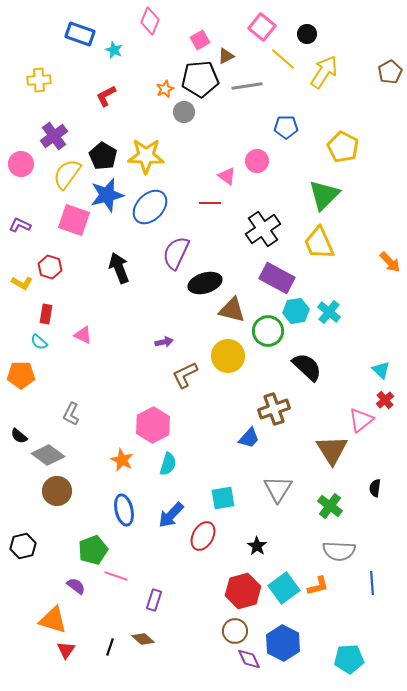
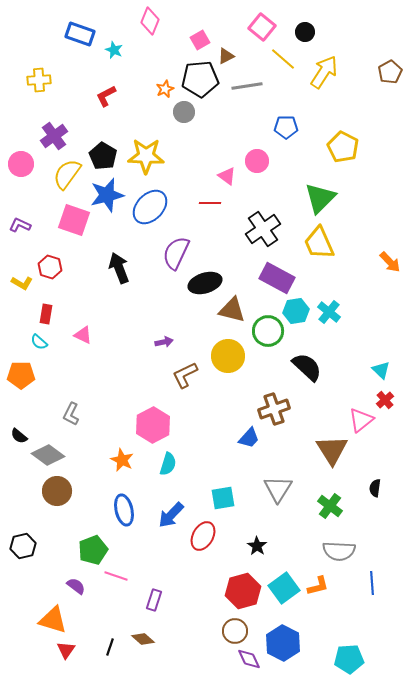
black circle at (307, 34): moved 2 px left, 2 px up
green triangle at (324, 195): moved 4 px left, 3 px down
